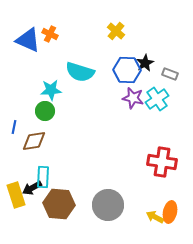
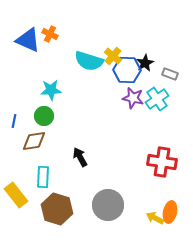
yellow cross: moved 3 px left, 25 px down
cyan semicircle: moved 9 px right, 11 px up
green circle: moved 1 px left, 5 px down
blue line: moved 6 px up
black arrow: moved 48 px right, 31 px up; rotated 90 degrees clockwise
yellow rectangle: rotated 20 degrees counterclockwise
brown hexagon: moved 2 px left, 5 px down; rotated 12 degrees clockwise
yellow arrow: moved 1 px down
